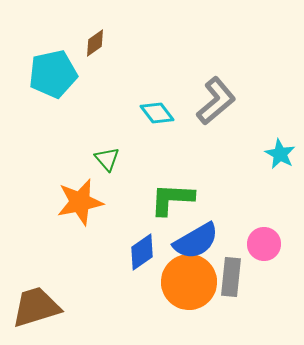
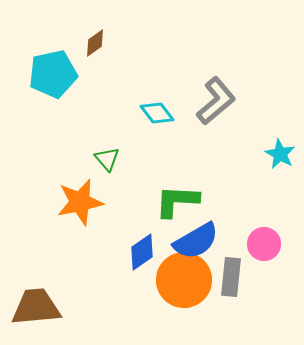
green L-shape: moved 5 px right, 2 px down
orange circle: moved 5 px left, 2 px up
brown trapezoid: rotated 12 degrees clockwise
